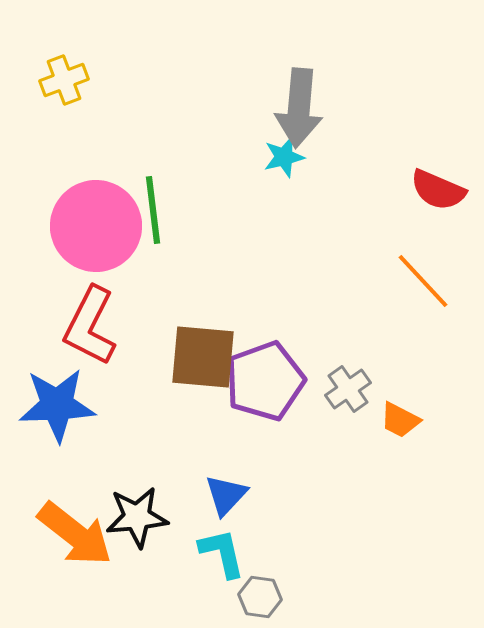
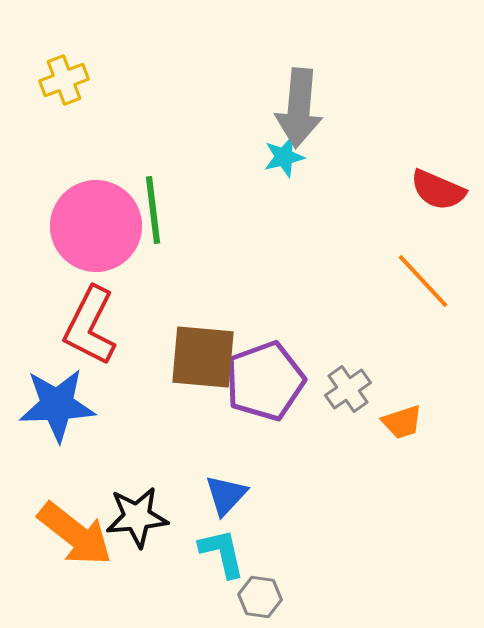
orange trapezoid: moved 2 px right, 2 px down; rotated 45 degrees counterclockwise
